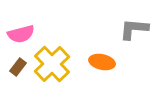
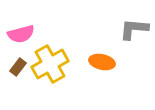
yellow cross: moved 2 px left; rotated 15 degrees clockwise
